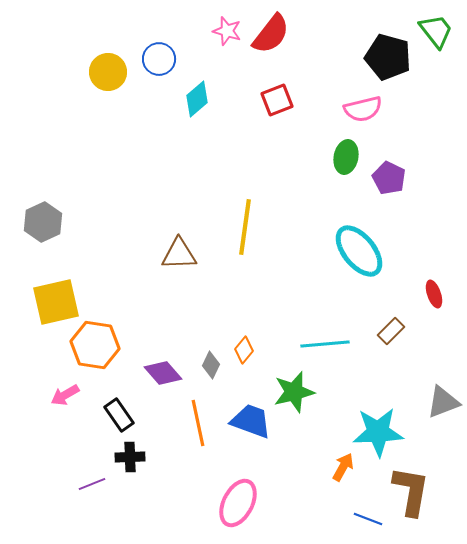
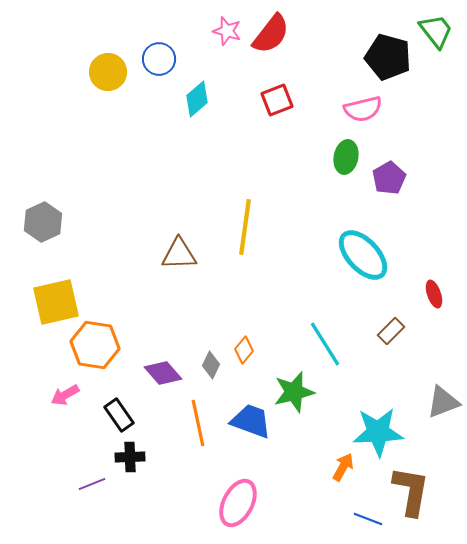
purple pentagon: rotated 16 degrees clockwise
cyan ellipse: moved 4 px right, 4 px down; rotated 4 degrees counterclockwise
cyan line: rotated 63 degrees clockwise
